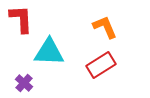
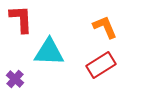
purple cross: moved 9 px left, 4 px up
